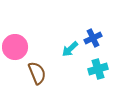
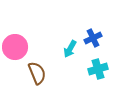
cyan arrow: rotated 18 degrees counterclockwise
